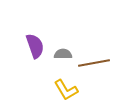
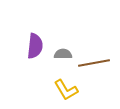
purple semicircle: rotated 25 degrees clockwise
